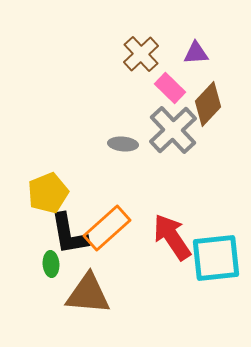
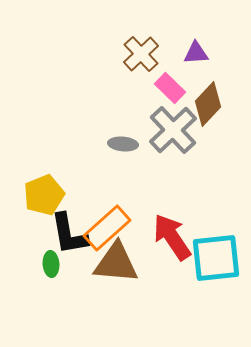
yellow pentagon: moved 4 px left, 2 px down
brown triangle: moved 28 px right, 31 px up
